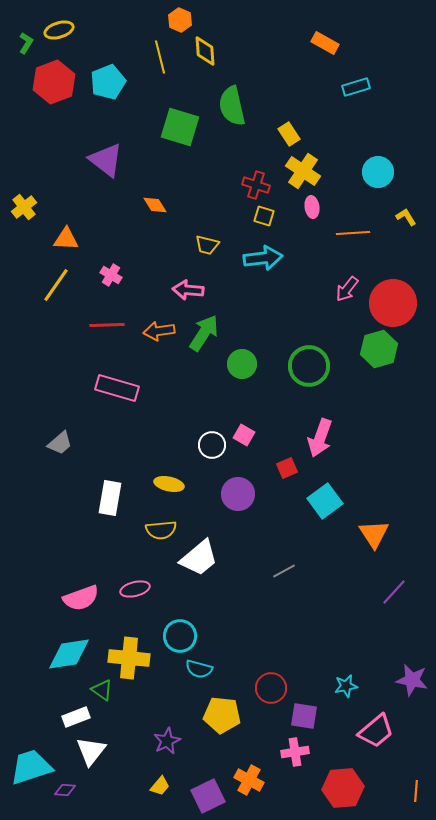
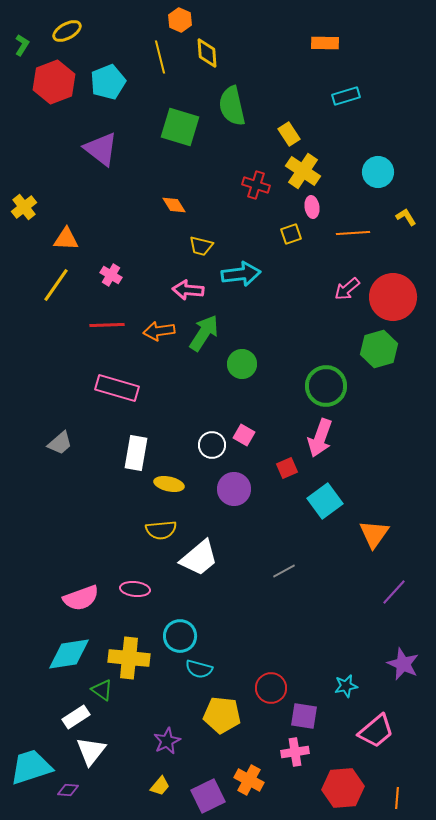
yellow ellipse at (59, 30): moved 8 px right, 1 px down; rotated 12 degrees counterclockwise
green L-shape at (26, 43): moved 4 px left, 2 px down
orange rectangle at (325, 43): rotated 28 degrees counterclockwise
yellow diamond at (205, 51): moved 2 px right, 2 px down
cyan rectangle at (356, 87): moved 10 px left, 9 px down
purple triangle at (106, 160): moved 5 px left, 11 px up
orange diamond at (155, 205): moved 19 px right
yellow square at (264, 216): moved 27 px right, 18 px down; rotated 35 degrees counterclockwise
yellow trapezoid at (207, 245): moved 6 px left, 1 px down
cyan arrow at (263, 258): moved 22 px left, 16 px down
pink arrow at (347, 289): rotated 12 degrees clockwise
red circle at (393, 303): moved 6 px up
green circle at (309, 366): moved 17 px right, 20 px down
purple circle at (238, 494): moved 4 px left, 5 px up
white rectangle at (110, 498): moved 26 px right, 45 px up
orange triangle at (374, 534): rotated 8 degrees clockwise
pink ellipse at (135, 589): rotated 20 degrees clockwise
purple star at (412, 680): moved 9 px left, 16 px up; rotated 12 degrees clockwise
white rectangle at (76, 717): rotated 12 degrees counterclockwise
purple diamond at (65, 790): moved 3 px right
orange line at (416, 791): moved 19 px left, 7 px down
